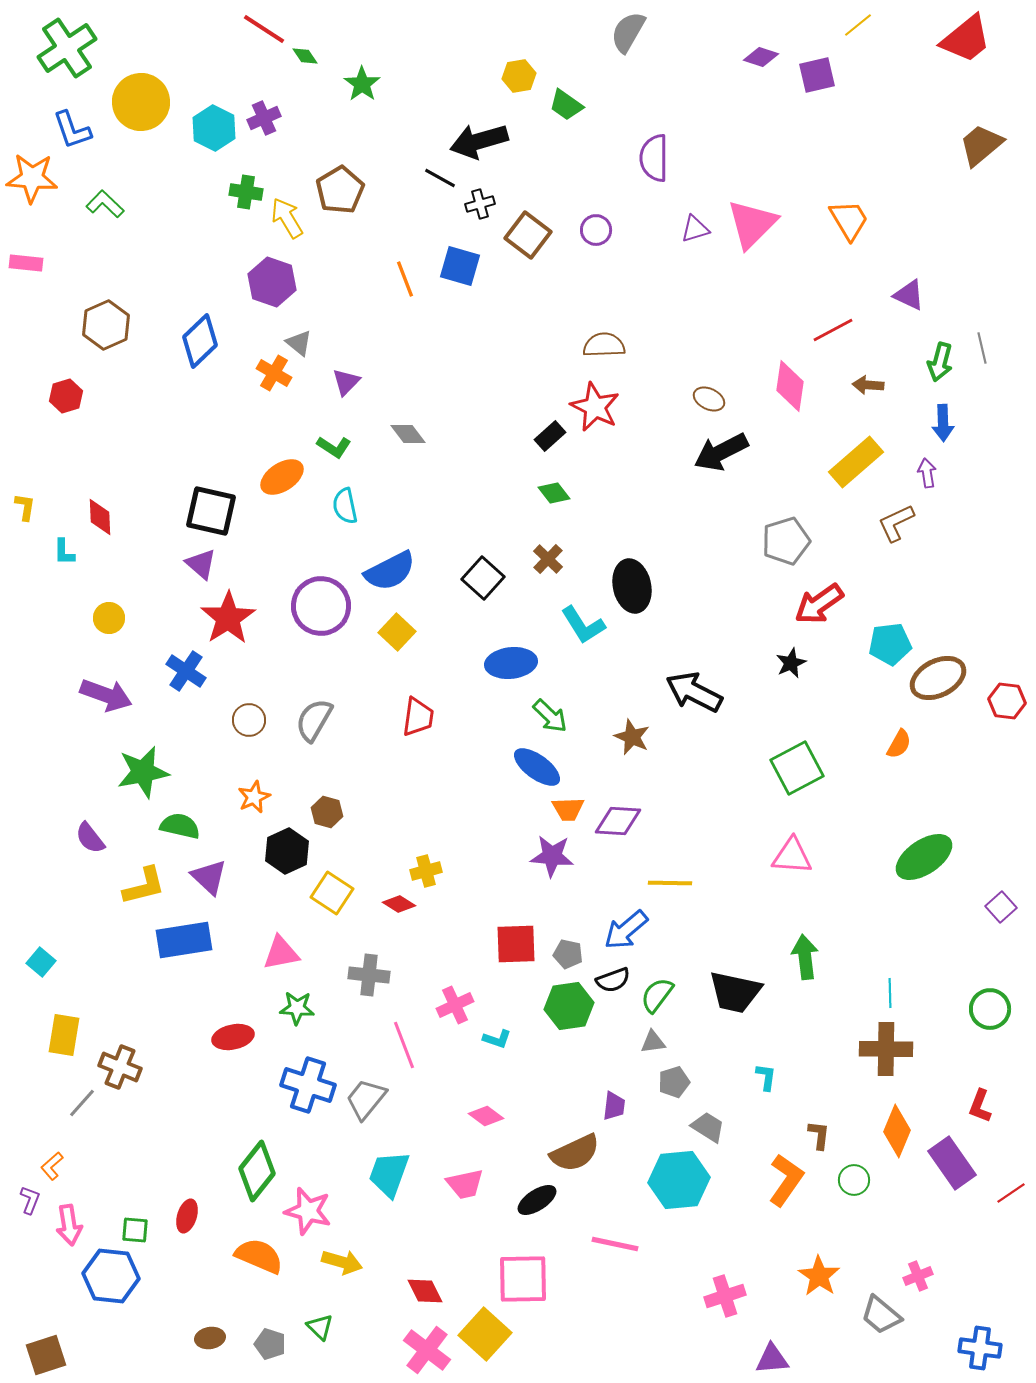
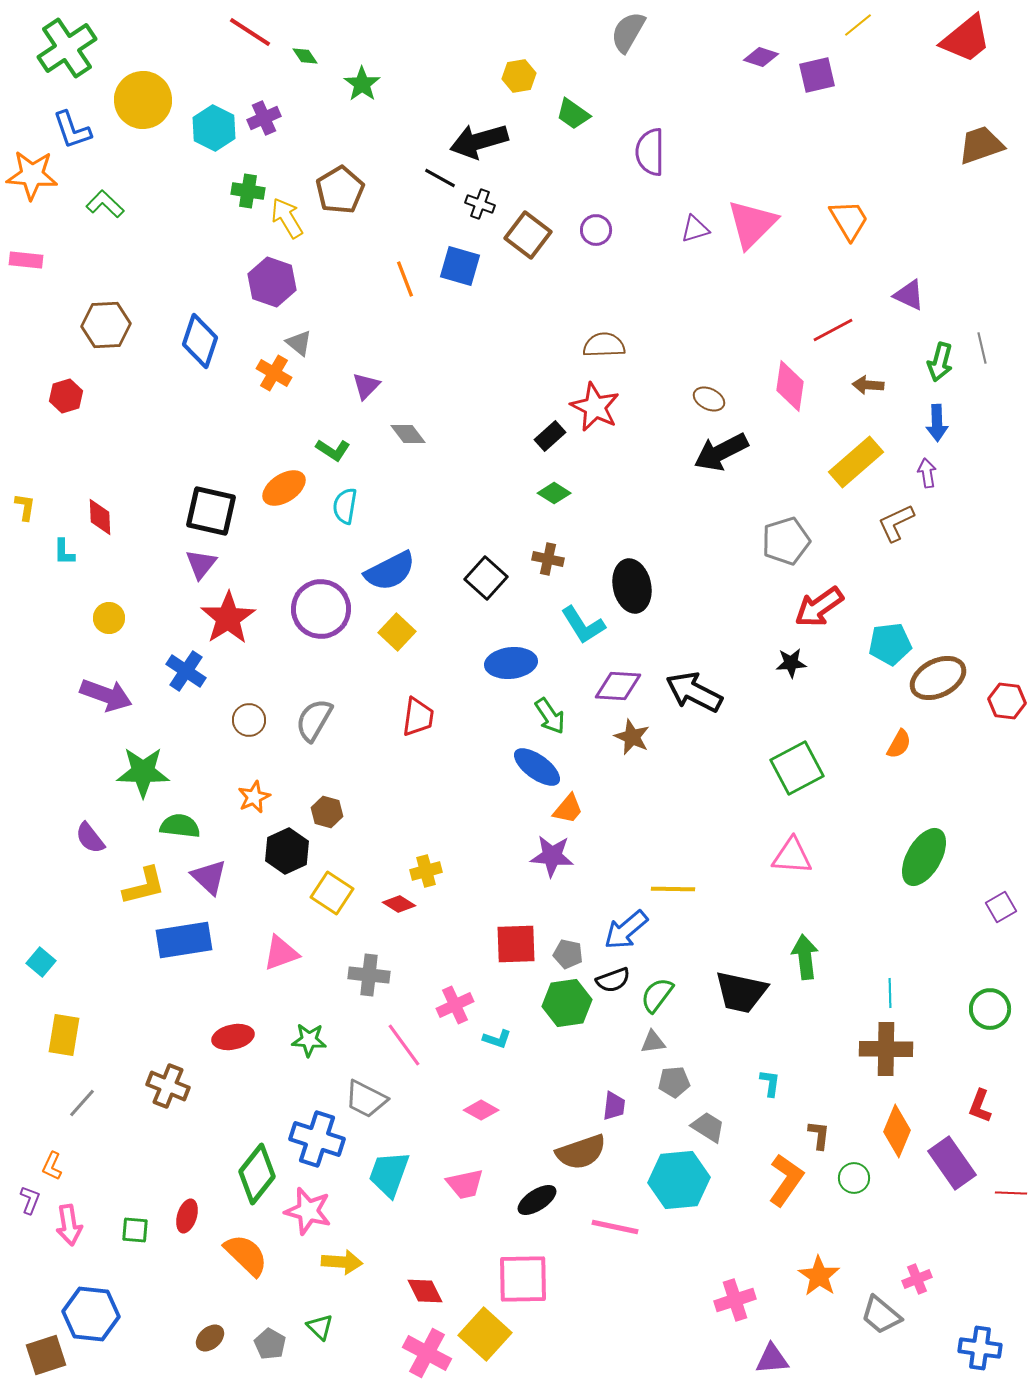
red line at (264, 29): moved 14 px left, 3 px down
yellow circle at (141, 102): moved 2 px right, 2 px up
green trapezoid at (566, 105): moved 7 px right, 9 px down
brown trapezoid at (981, 145): rotated 21 degrees clockwise
purple semicircle at (654, 158): moved 4 px left, 6 px up
orange star at (32, 178): moved 3 px up
green cross at (246, 192): moved 2 px right, 1 px up
black cross at (480, 204): rotated 36 degrees clockwise
pink rectangle at (26, 263): moved 3 px up
brown hexagon at (106, 325): rotated 21 degrees clockwise
blue diamond at (200, 341): rotated 28 degrees counterclockwise
purple triangle at (346, 382): moved 20 px right, 4 px down
blue arrow at (943, 423): moved 6 px left
green L-shape at (334, 447): moved 1 px left, 3 px down
orange ellipse at (282, 477): moved 2 px right, 11 px down
green diamond at (554, 493): rotated 20 degrees counterclockwise
cyan semicircle at (345, 506): rotated 21 degrees clockwise
brown cross at (548, 559): rotated 32 degrees counterclockwise
purple triangle at (201, 564): rotated 28 degrees clockwise
black square at (483, 578): moved 3 px right
red arrow at (819, 604): moved 3 px down
purple circle at (321, 606): moved 3 px down
black star at (791, 663): rotated 20 degrees clockwise
green arrow at (550, 716): rotated 12 degrees clockwise
green star at (143, 772): rotated 12 degrees clockwise
orange trapezoid at (568, 809): rotated 48 degrees counterclockwise
purple diamond at (618, 821): moved 135 px up
green semicircle at (180, 826): rotated 6 degrees counterclockwise
green ellipse at (924, 857): rotated 26 degrees counterclockwise
yellow line at (670, 883): moved 3 px right, 6 px down
purple square at (1001, 907): rotated 12 degrees clockwise
pink triangle at (281, 953): rotated 9 degrees counterclockwise
black trapezoid at (735, 992): moved 6 px right
green hexagon at (569, 1006): moved 2 px left, 3 px up
green star at (297, 1008): moved 12 px right, 32 px down
pink line at (404, 1045): rotated 15 degrees counterclockwise
brown cross at (120, 1067): moved 48 px right, 19 px down
cyan L-shape at (766, 1077): moved 4 px right, 6 px down
gray pentagon at (674, 1082): rotated 12 degrees clockwise
blue cross at (308, 1085): moved 9 px right, 54 px down
gray trapezoid at (366, 1099): rotated 102 degrees counterclockwise
pink diamond at (486, 1116): moved 5 px left, 6 px up; rotated 8 degrees counterclockwise
brown semicircle at (575, 1153): moved 6 px right, 1 px up; rotated 6 degrees clockwise
orange L-shape at (52, 1166): rotated 24 degrees counterclockwise
green diamond at (257, 1171): moved 3 px down
green circle at (854, 1180): moved 2 px up
red line at (1011, 1193): rotated 36 degrees clockwise
pink line at (615, 1244): moved 17 px up
orange semicircle at (259, 1256): moved 13 px left, 1 px up; rotated 21 degrees clockwise
yellow arrow at (342, 1262): rotated 12 degrees counterclockwise
blue hexagon at (111, 1276): moved 20 px left, 38 px down
pink cross at (918, 1276): moved 1 px left, 3 px down
pink cross at (725, 1296): moved 10 px right, 4 px down
brown ellipse at (210, 1338): rotated 32 degrees counterclockwise
gray pentagon at (270, 1344): rotated 12 degrees clockwise
pink cross at (427, 1350): moved 3 px down; rotated 9 degrees counterclockwise
